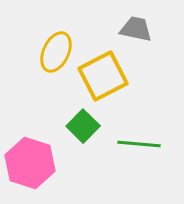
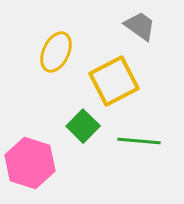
gray trapezoid: moved 4 px right, 3 px up; rotated 24 degrees clockwise
yellow square: moved 11 px right, 5 px down
green line: moved 3 px up
